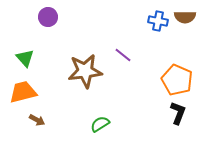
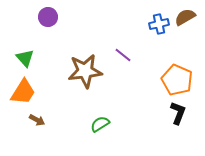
brown semicircle: rotated 150 degrees clockwise
blue cross: moved 1 px right, 3 px down; rotated 24 degrees counterclockwise
orange trapezoid: rotated 136 degrees clockwise
